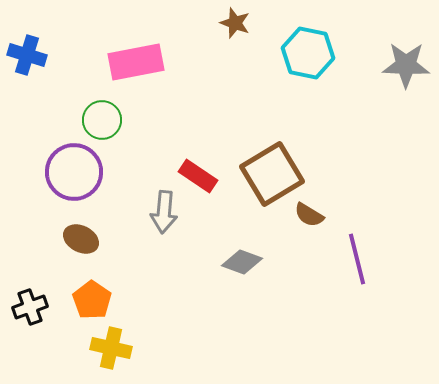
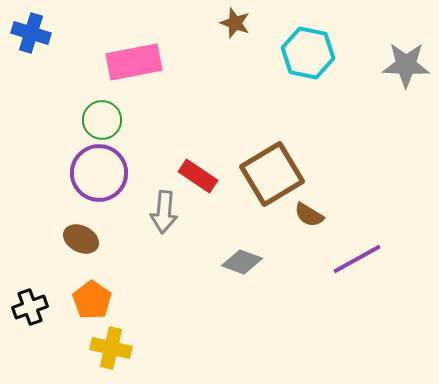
blue cross: moved 4 px right, 22 px up
pink rectangle: moved 2 px left
purple circle: moved 25 px right, 1 px down
purple line: rotated 75 degrees clockwise
